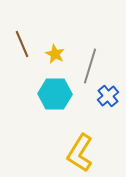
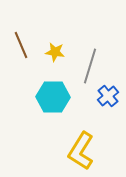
brown line: moved 1 px left, 1 px down
yellow star: moved 2 px up; rotated 18 degrees counterclockwise
cyan hexagon: moved 2 px left, 3 px down
yellow L-shape: moved 1 px right, 2 px up
